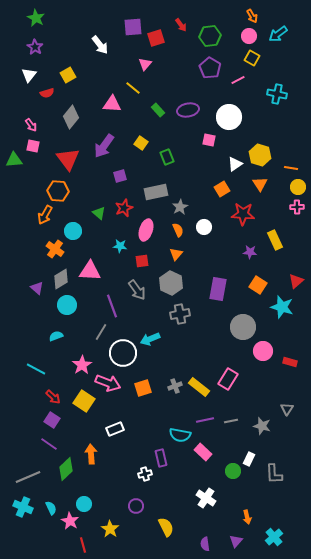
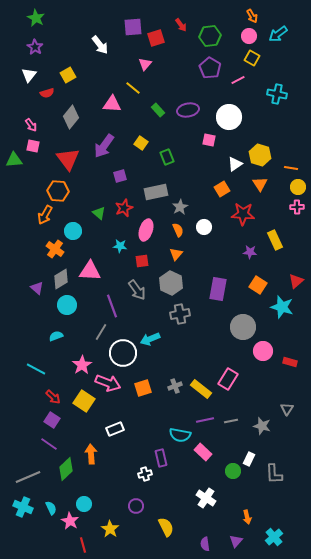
yellow rectangle at (199, 387): moved 2 px right, 2 px down
